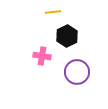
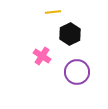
black hexagon: moved 3 px right, 2 px up
pink cross: rotated 24 degrees clockwise
